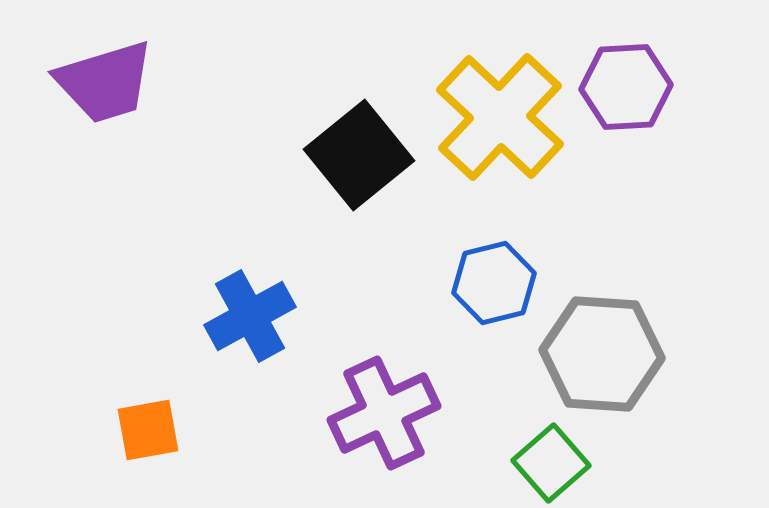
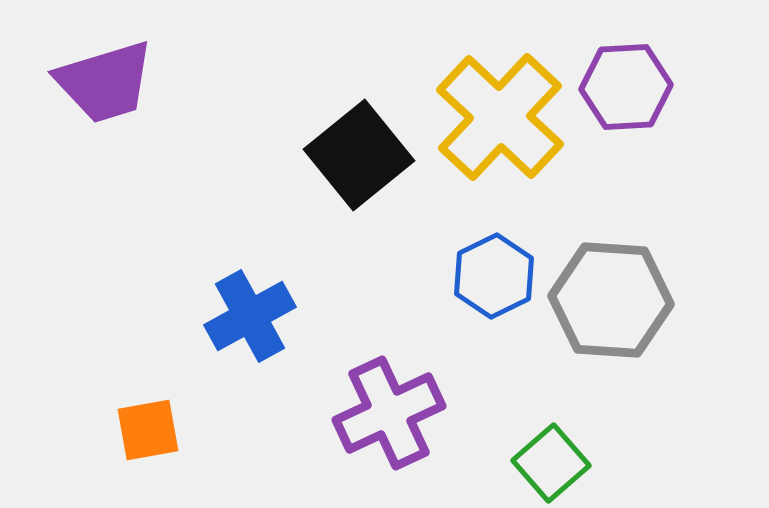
blue hexagon: moved 7 px up; rotated 12 degrees counterclockwise
gray hexagon: moved 9 px right, 54 px up
purple cross: moved 5 px right
